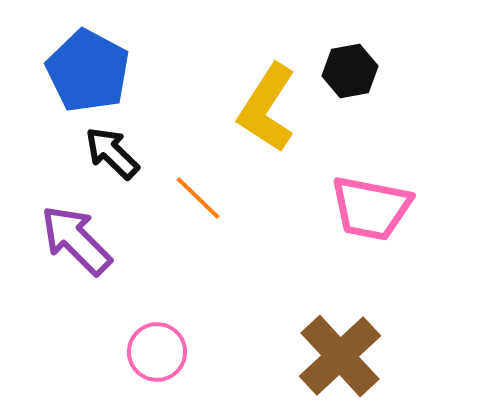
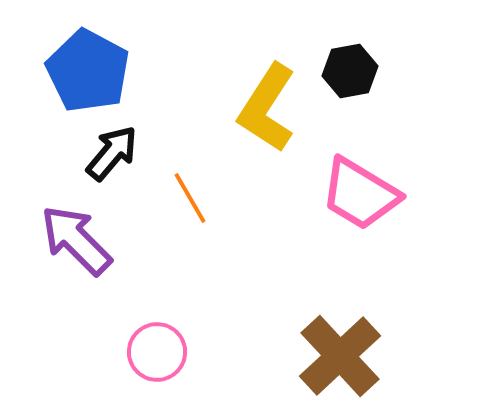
black arrow: rotated 86 degrees clockwise
orange line: moved 8 px left; rotated 16 degrees clockwise
pink trapezoid: moved 11 px left, 14 px up; rotated 20 degrees clockwise
